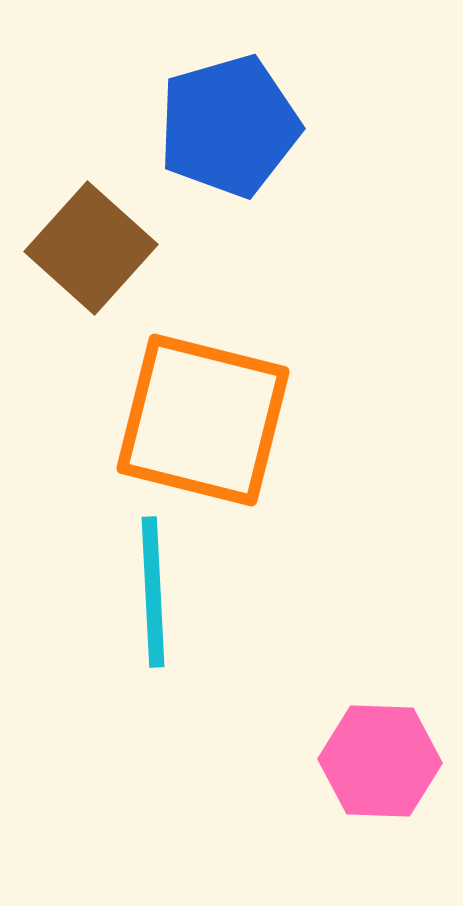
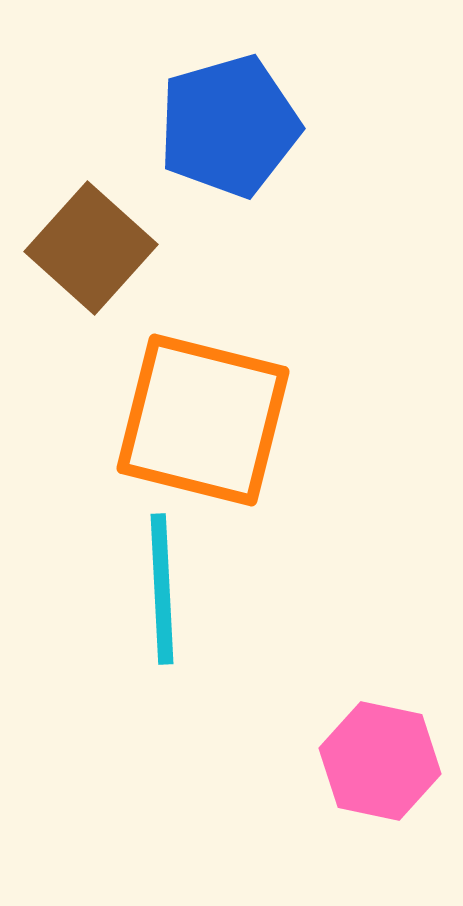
cyan line: moved 9 px right, 3 px up
pink hexagon: rotated 10 degrees clockwise
